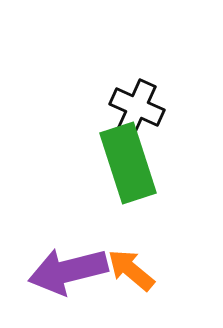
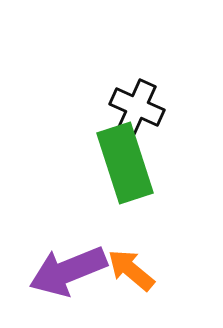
green rectangle: moved 3 px left
purple arrow: rotated 8 degrees counterclockwise
